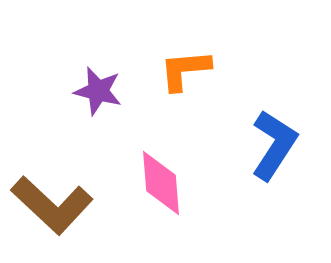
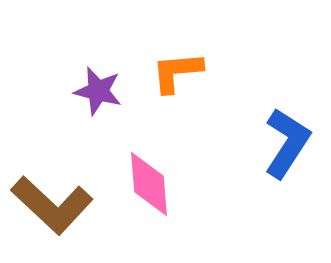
orange L-shape: moved 8 px left, 2 px down
blue L-shape: moved 13 px right, 2 px up
pink diamond: moved 12 px left, 1 px down
